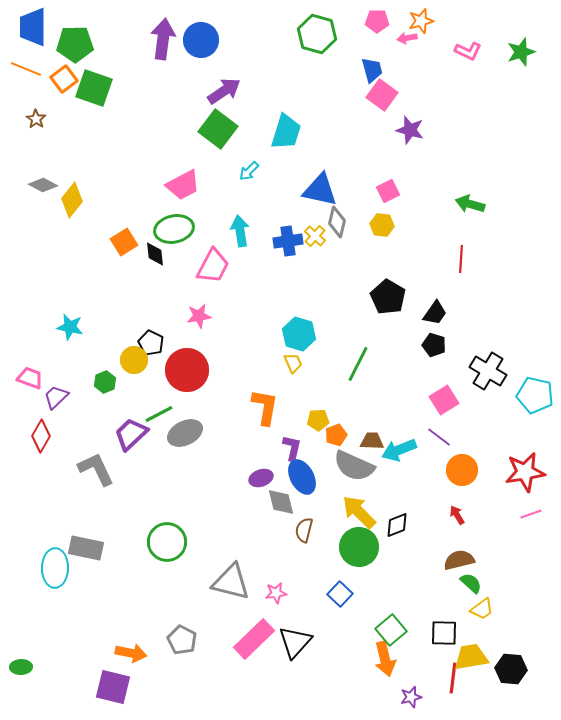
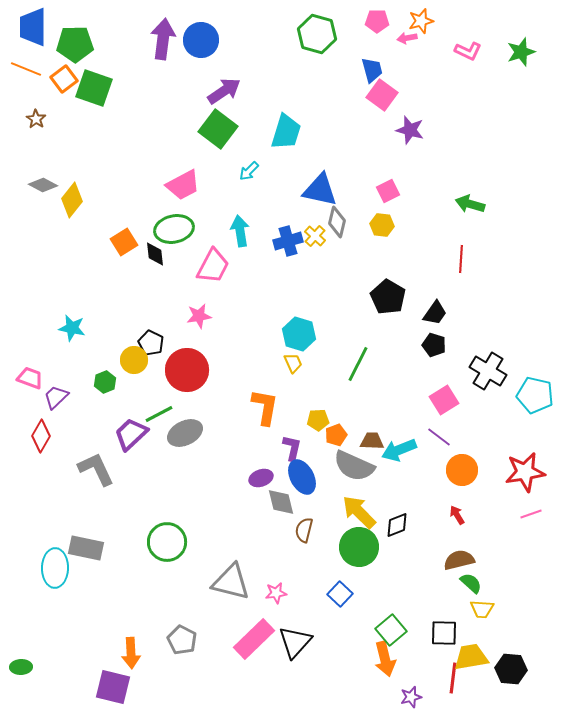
blue cross at (288, 241): rotated 8 degrees counterclockwise
cyan star at (70, 327): moved 2 px right, 1 px down
yellow trapezoid at (482, 609): rotated 40 degrees clockwise
orange arrow at (131, 653): rotated 76 degrees clockwise
